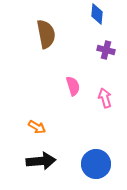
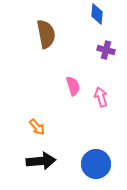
pink arrow: moved 4 px left, 1 px up
orange arrow: rotated 18 degrees clockwise
